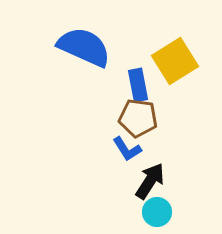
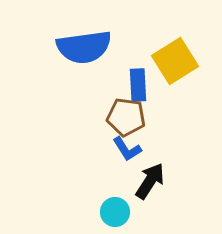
blue semicircle: rotated 148 degrees clockwise
blue rectangle: rotated 8 degrees clockwise
brown pentagon: moved 12 px left, 1 px up
cyan circle: moved 42 px left
